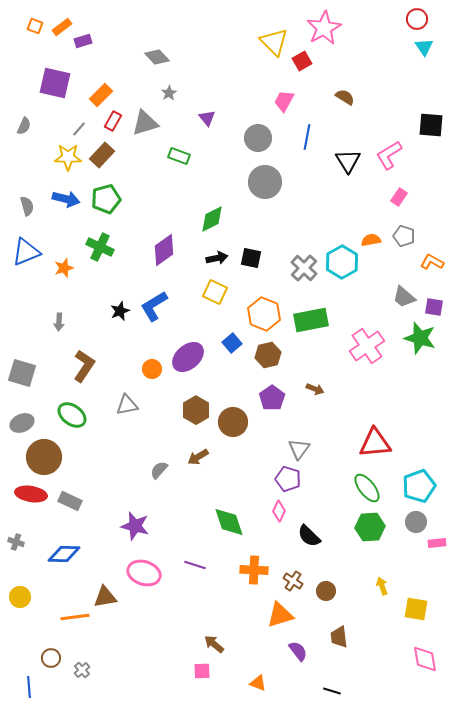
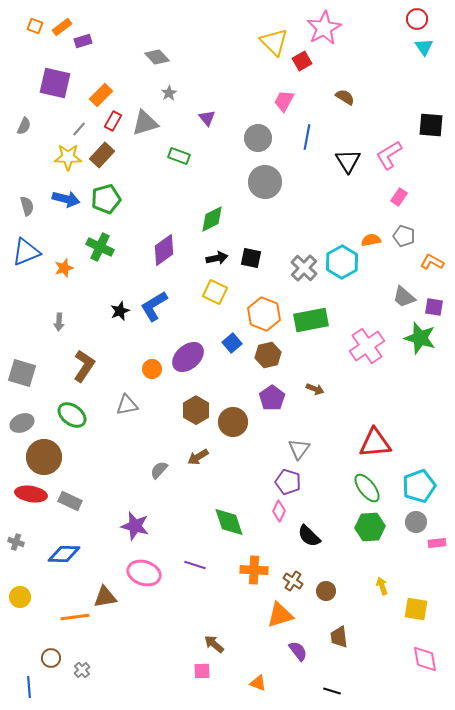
purple pentagon at (288, 479): moved 3 px down
